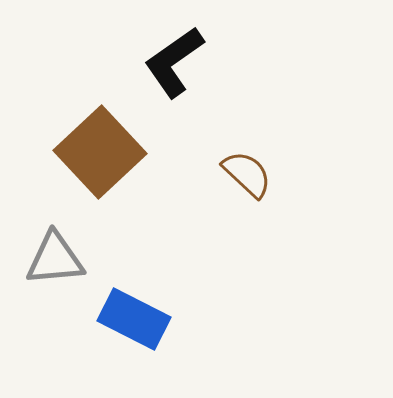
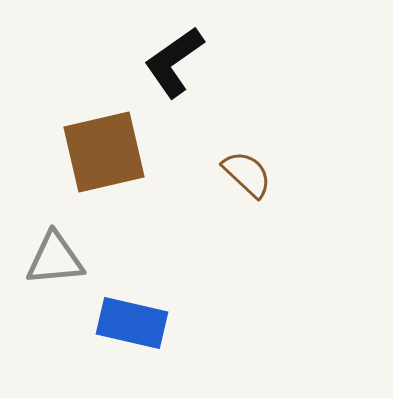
brown square: moved 4 px right; rotated 30 degrees clockwise
blue rectangle: moved 2 px left, 4 px down; rotated 14 degrees counterclockwise
